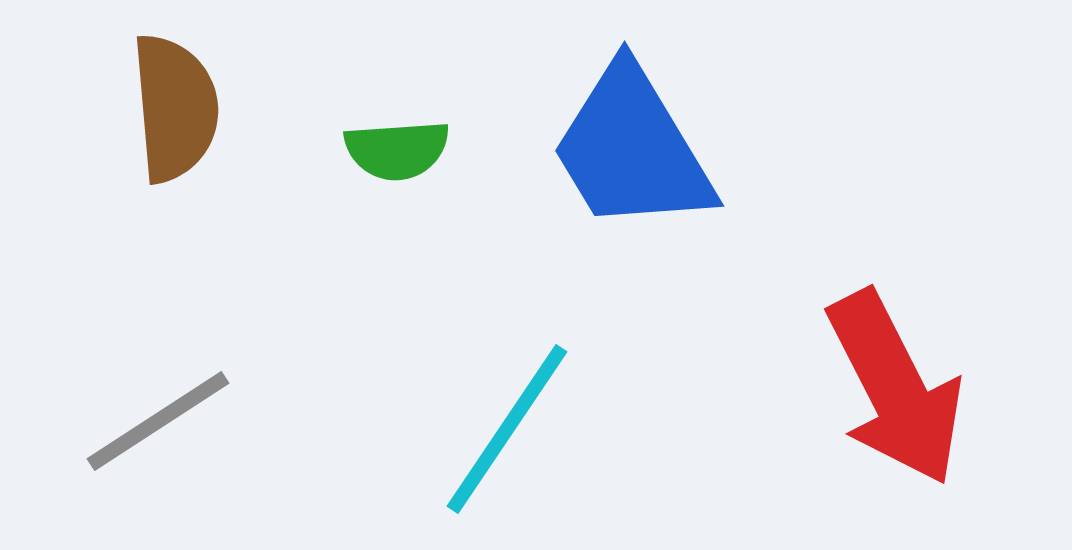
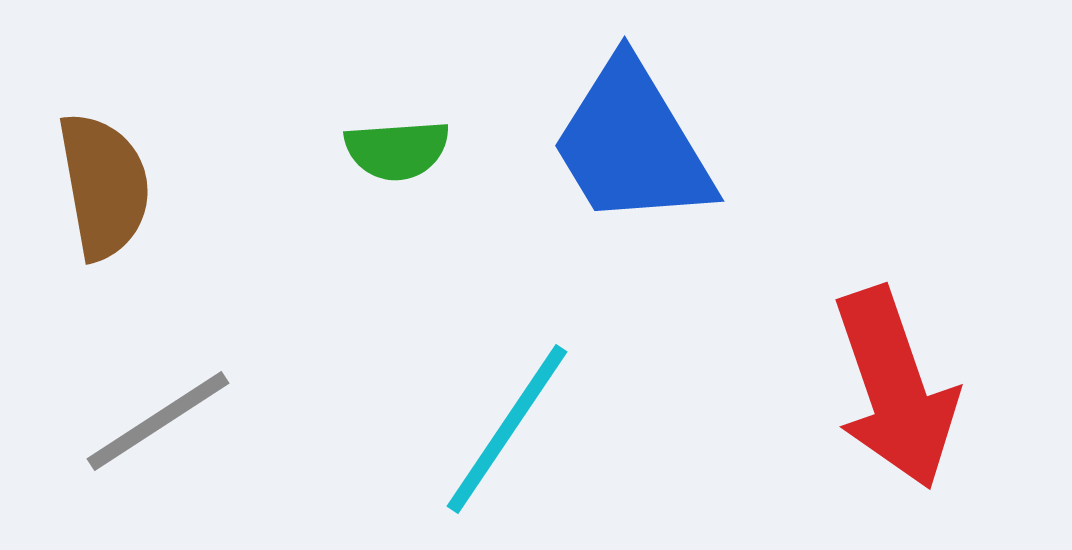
brown semicircle: moved 71 px left, 78 px down; rotated 5 degrees counterclockwise
blue trapezoid: moved 5 px up
red arrow: rotated 8 degrees clockwise
